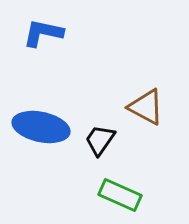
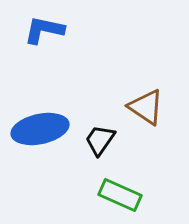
blue L-shape: moved 1 px right, 3 px up
brown triangle: rotated 6 degrees clockwise
blue ellipse: moved 1 px left, 2 px down; rotated 24 degrees counterclockwise
